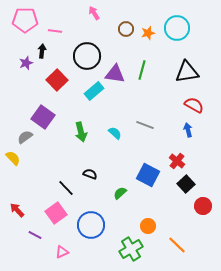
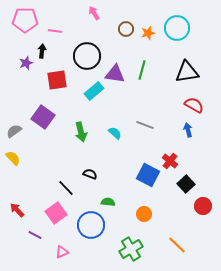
red square: rotated 35 degrees clockwise
gray semicircle: moved 11 px left, 6 px up
red cross: moved 7 px left
green semicircle: moved 12 px left, 9 px down; rotated 48 degrees clockwise
orange circle: moved 4 px left, 12 px up
